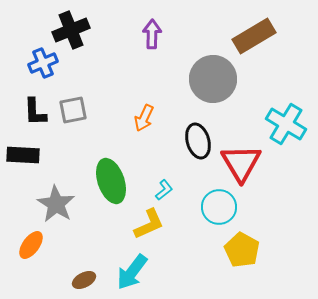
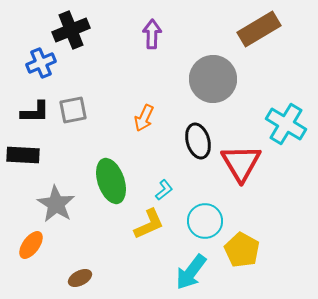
brown rectangle: moved 5 px right, 7 px up
blue cross: moved 2 px left
black L-shape: rotated 88 degrees counterclockwise
cyan circle: moved 14 px left, 14 px down
cyan arrow: moved 59 px right
brown ellipse: moved 4 px left, 2 px up
